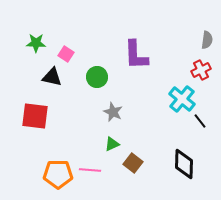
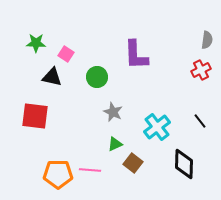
cyan cross: moved 25 px left, 28 px down; rotated 12 degrees clockwise
green triangle: moved 3 px right
